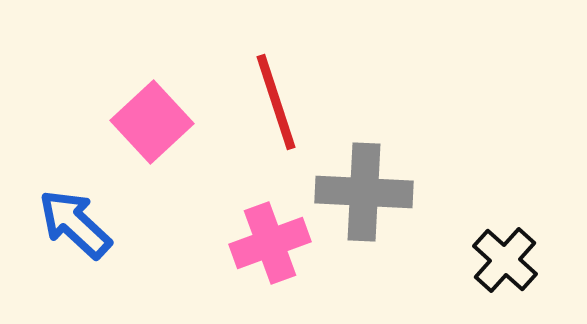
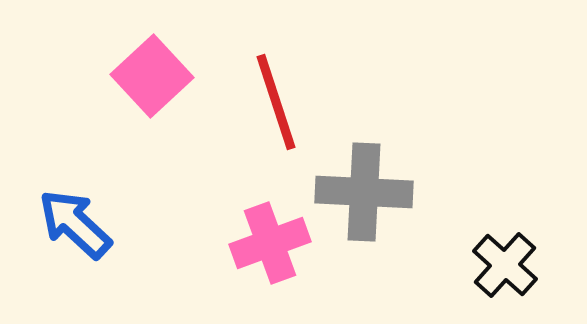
pink square: moved 46 px up
black cross: moved 5 px down
